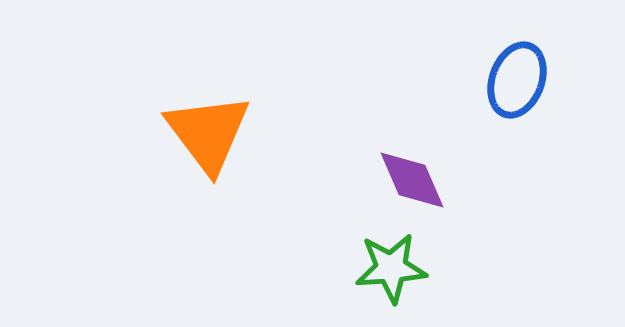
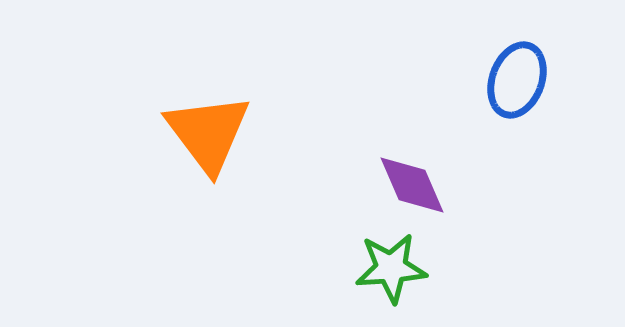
purple diamond: moved 5 px down
